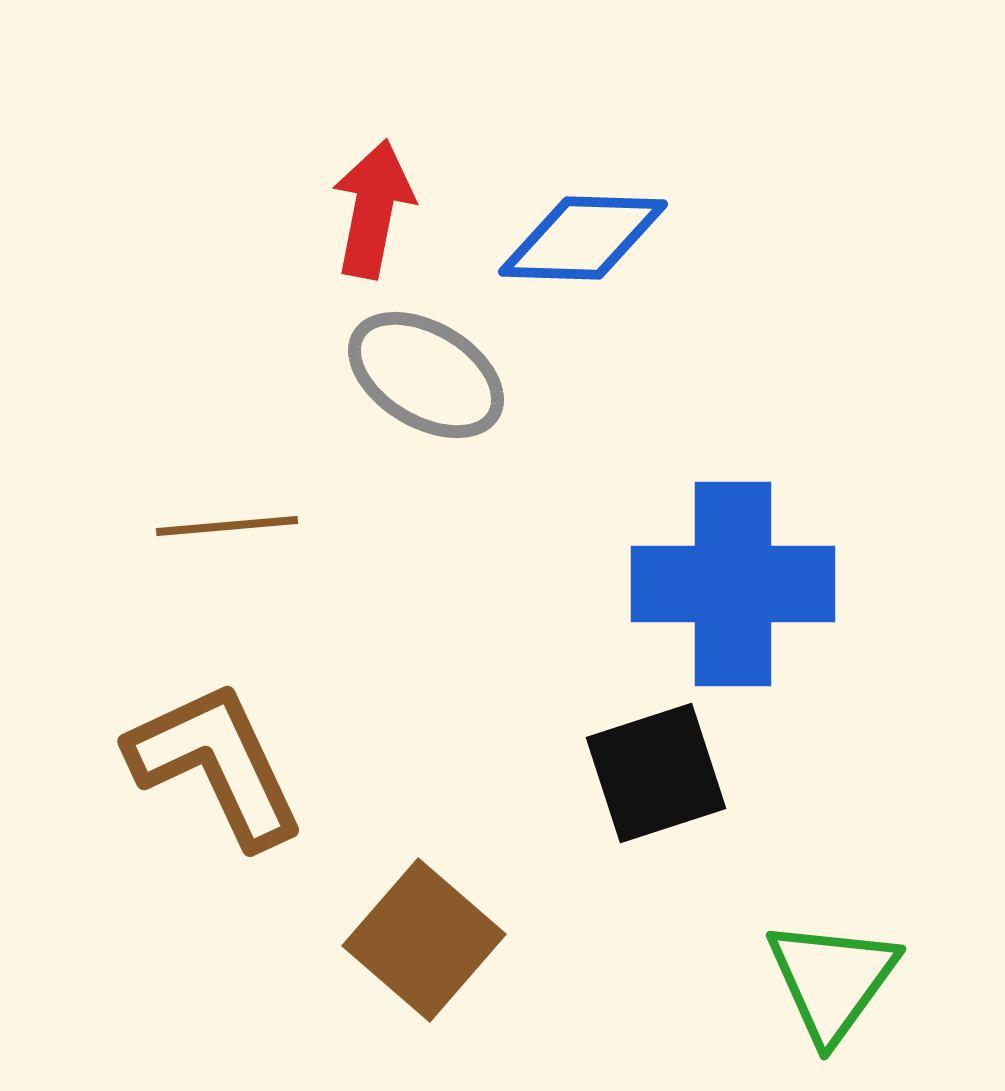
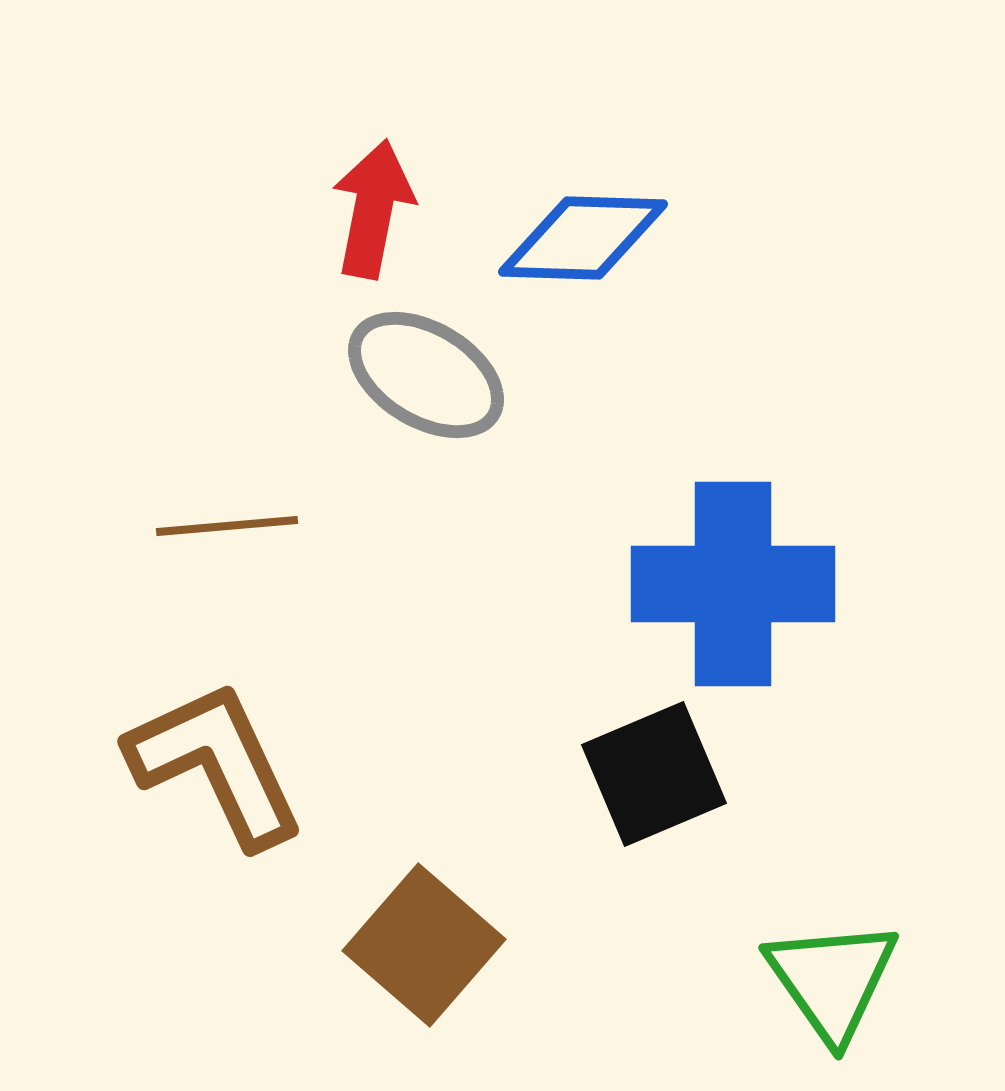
black square: moved 2 px left, 1 px down; rotated 5 degrees counterclockwise
brown square: moved 5 px down
green triangle: rotated 11 degrees counterclockwise
